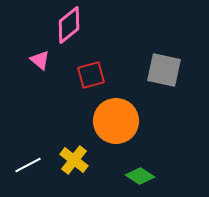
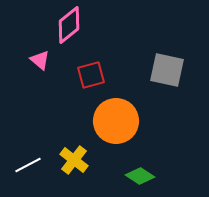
gray square: moved 3 px right
